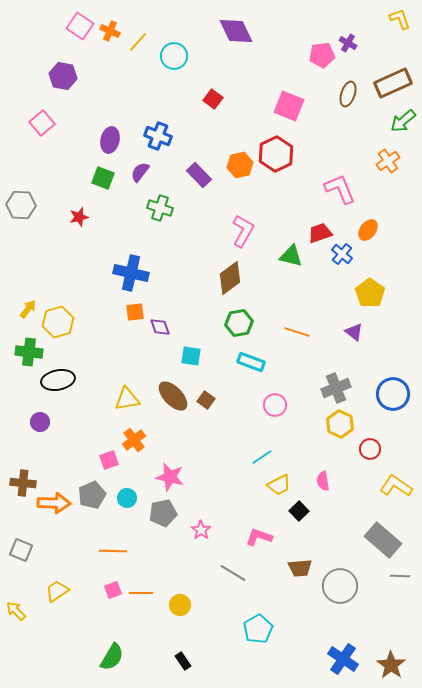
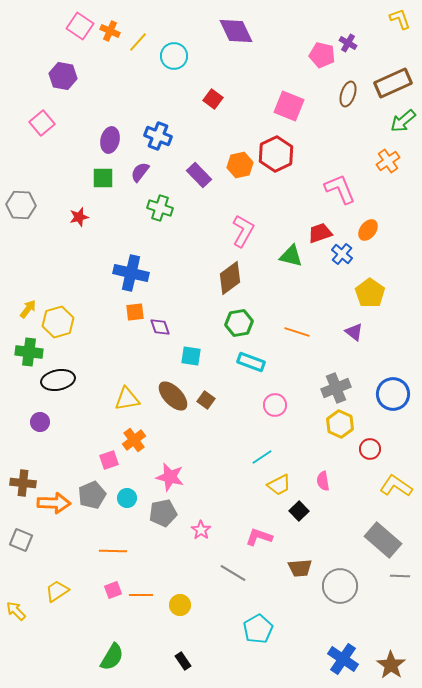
pink pentagon at (322, 55): rotated 20 degrees clockwise
green square at (103, 178): rotated 20 degrees counterclockwise
gray square at (21, 550): moved 10 px up
orange line at (141, 593): moved 2 px down
